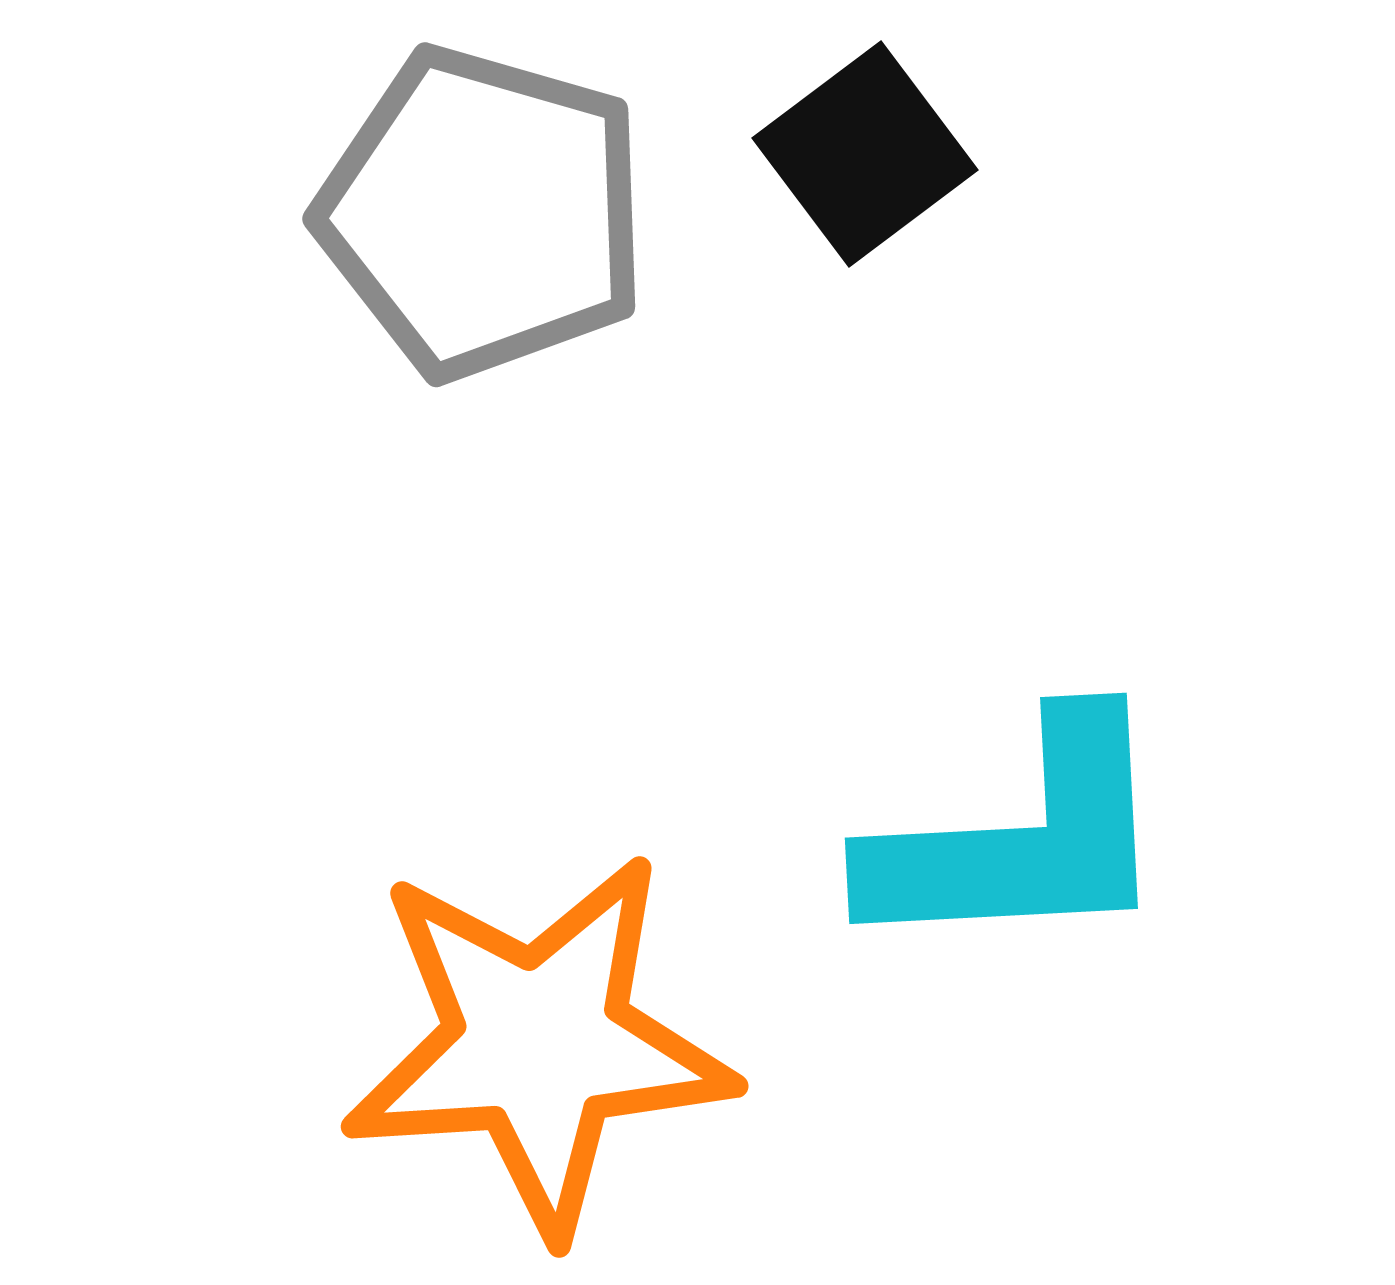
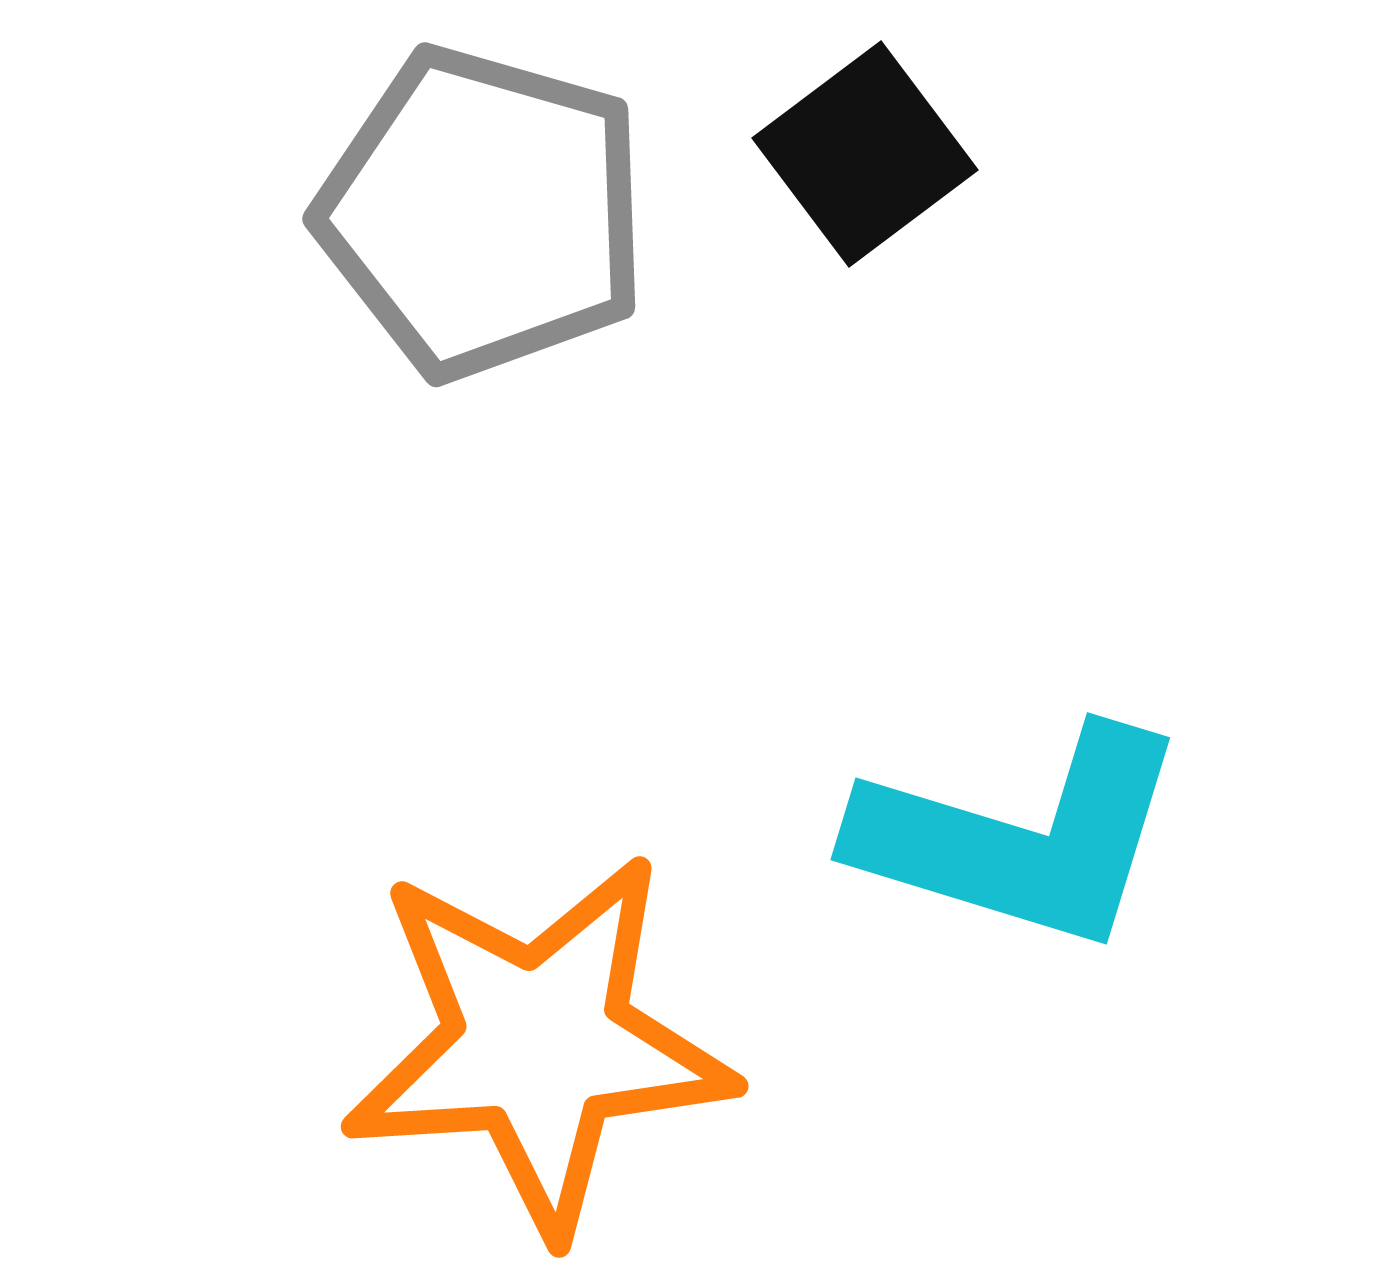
cyan L-shape: rotated 20 degrees clockwise
